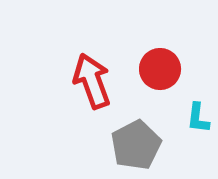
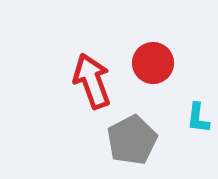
red circle: moved 7 px left, 6 px up
gray pentagon: moved 4 px left, 5 px up
